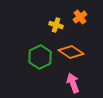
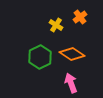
yellow cross: rotated 16 degrees clockwise
orange diamond: moved 1 px right, 2 px down
pink arrow: moved 2 px left
